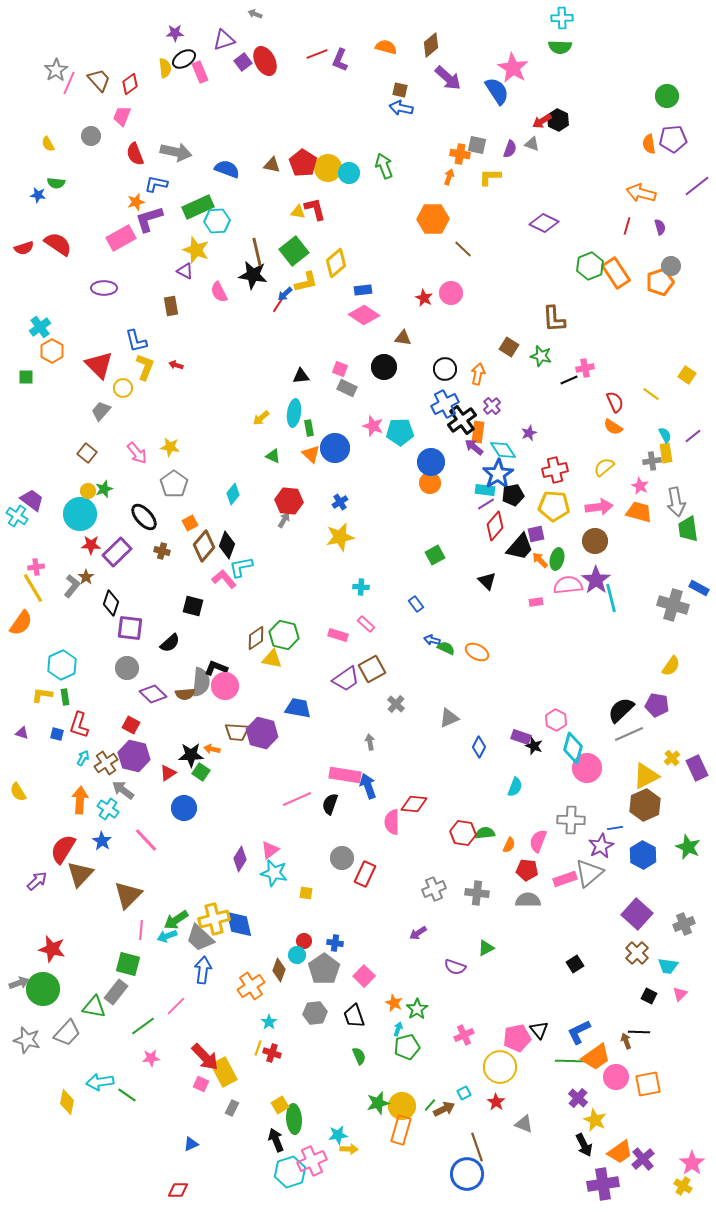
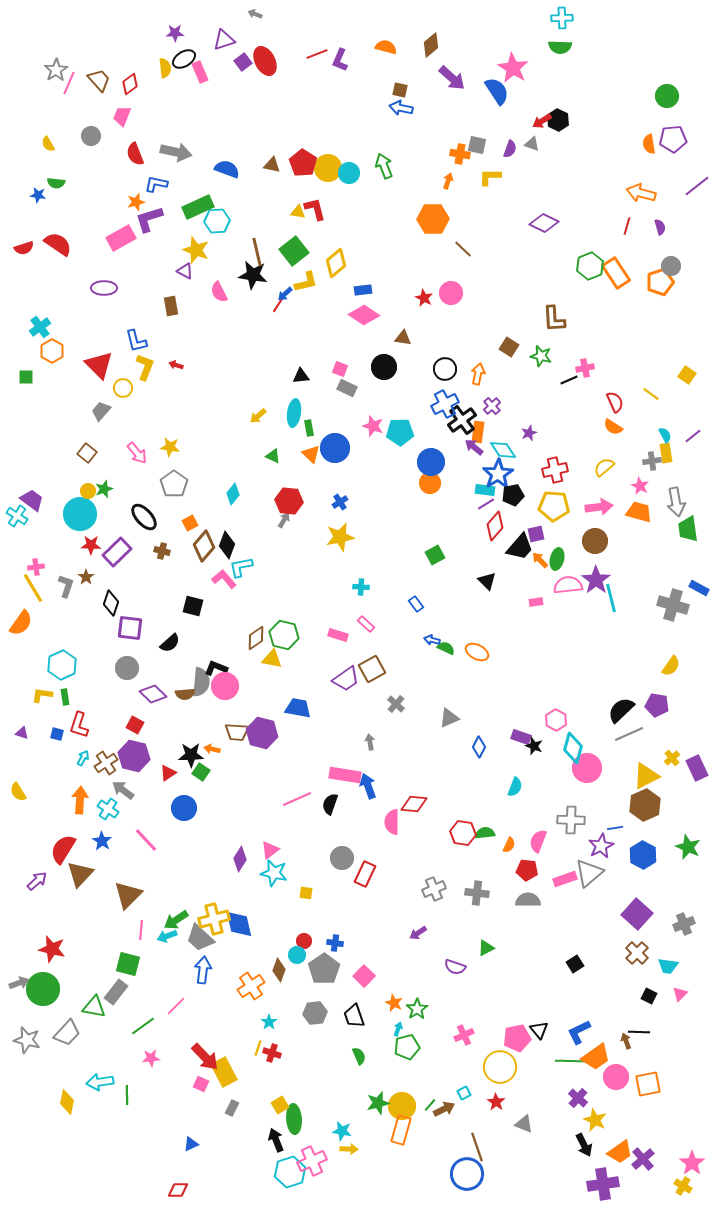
purple arrow at (448, 78): moved 4 px right
orange arrow at (449, 177): moved 1 px left, 4 px down
yellow arrow at (261, 418): moved 3 px left, 2 px up
gray L-shape at (72, 586): moved 6 px left; rotated 20 degrees counterclockwise
red square at (131, 725): moved 4 px right
green line at (127, 1095): rotated 54 degrees clockwise
cyan star at (338, 1135): moved 4 px right, 4 px up; rotated 18 degrees clockwise
